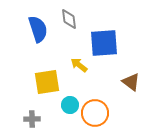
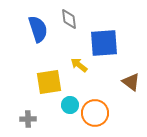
yellow square: moved 2 px right
gray cross: moved 4 px left
